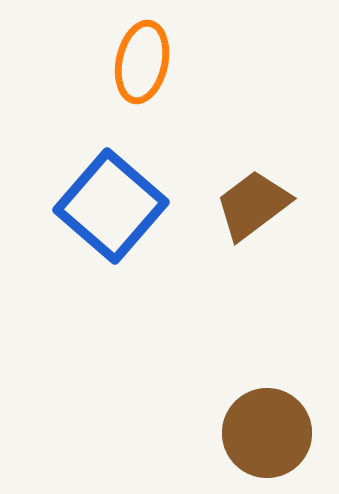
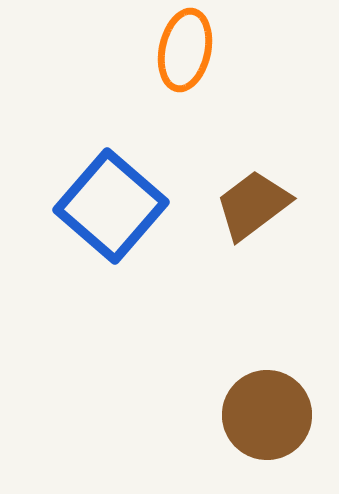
orange ellipse: moved 43 px right, 12 px up
brown circle: moved 18 px up
